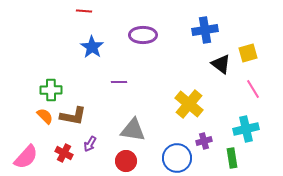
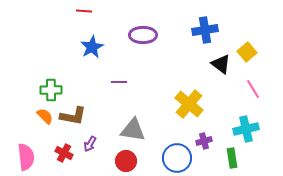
blue star: rotated 10 degrees clockwise
yellow square: moved 1 px left, 1 px up; rotated 24 degrees counterclockwise
pink semicircle: rotated 48 degrees counterclockwise
